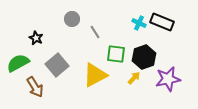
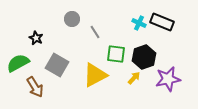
gray square: rotated 20 degrees counterclockwise
